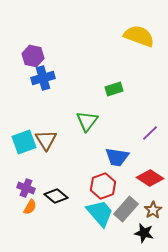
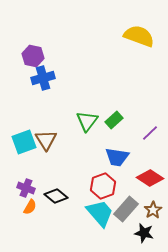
green rectangle: moved 31 px down; rotated 24 degrees counterclockwise
